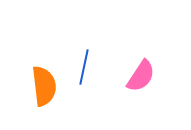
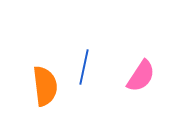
orange semicircle: moved 1 px right
